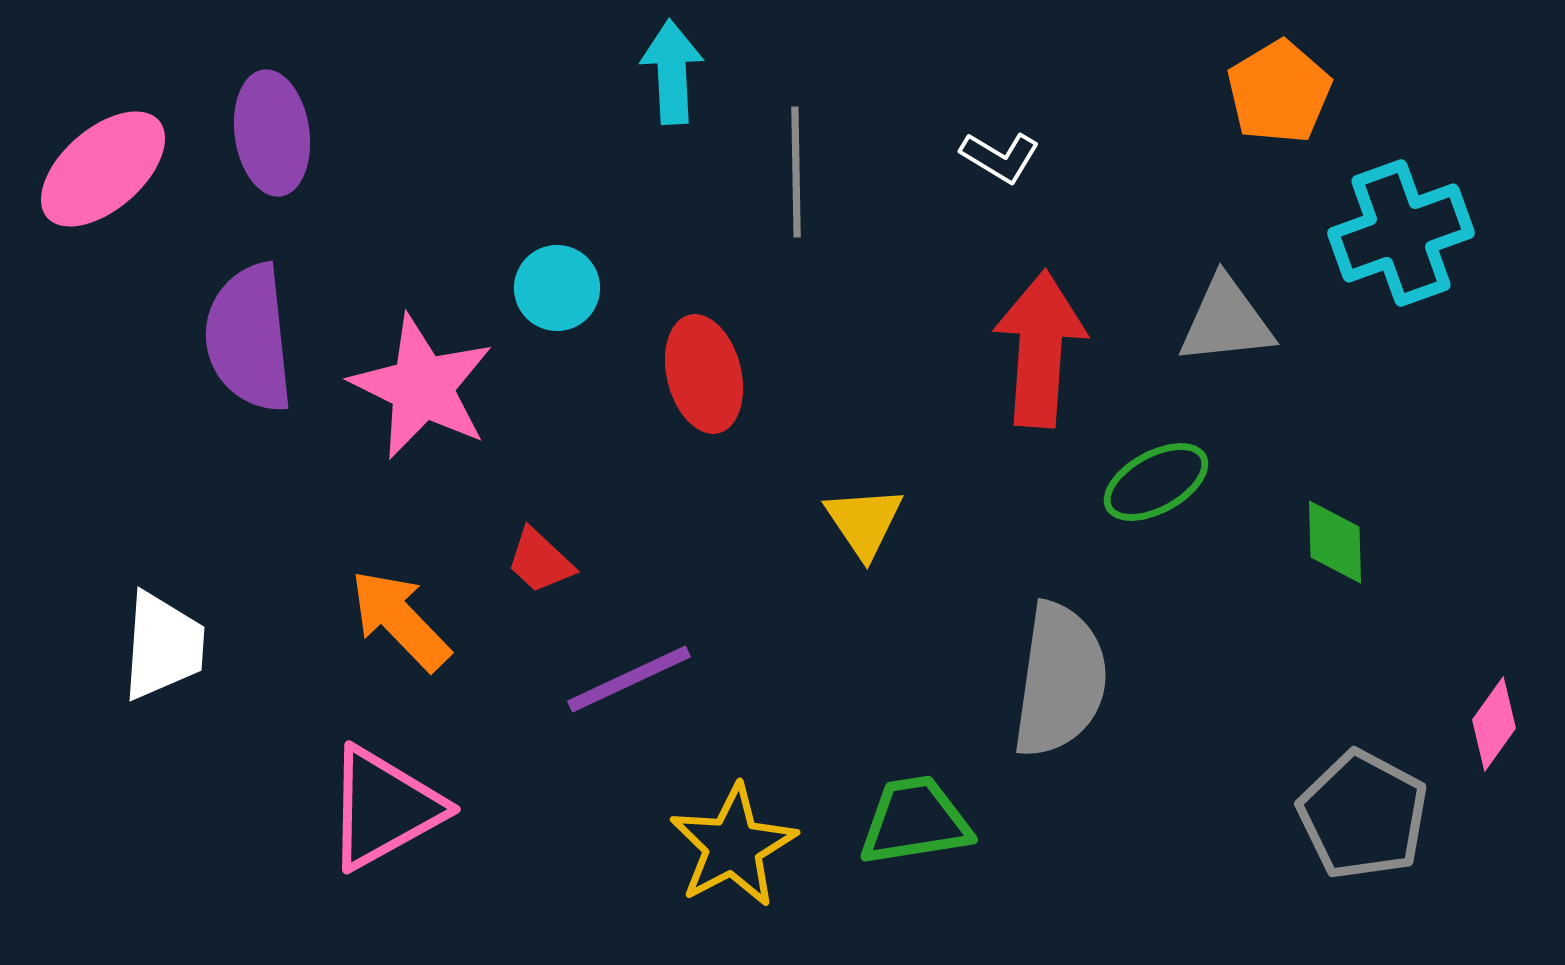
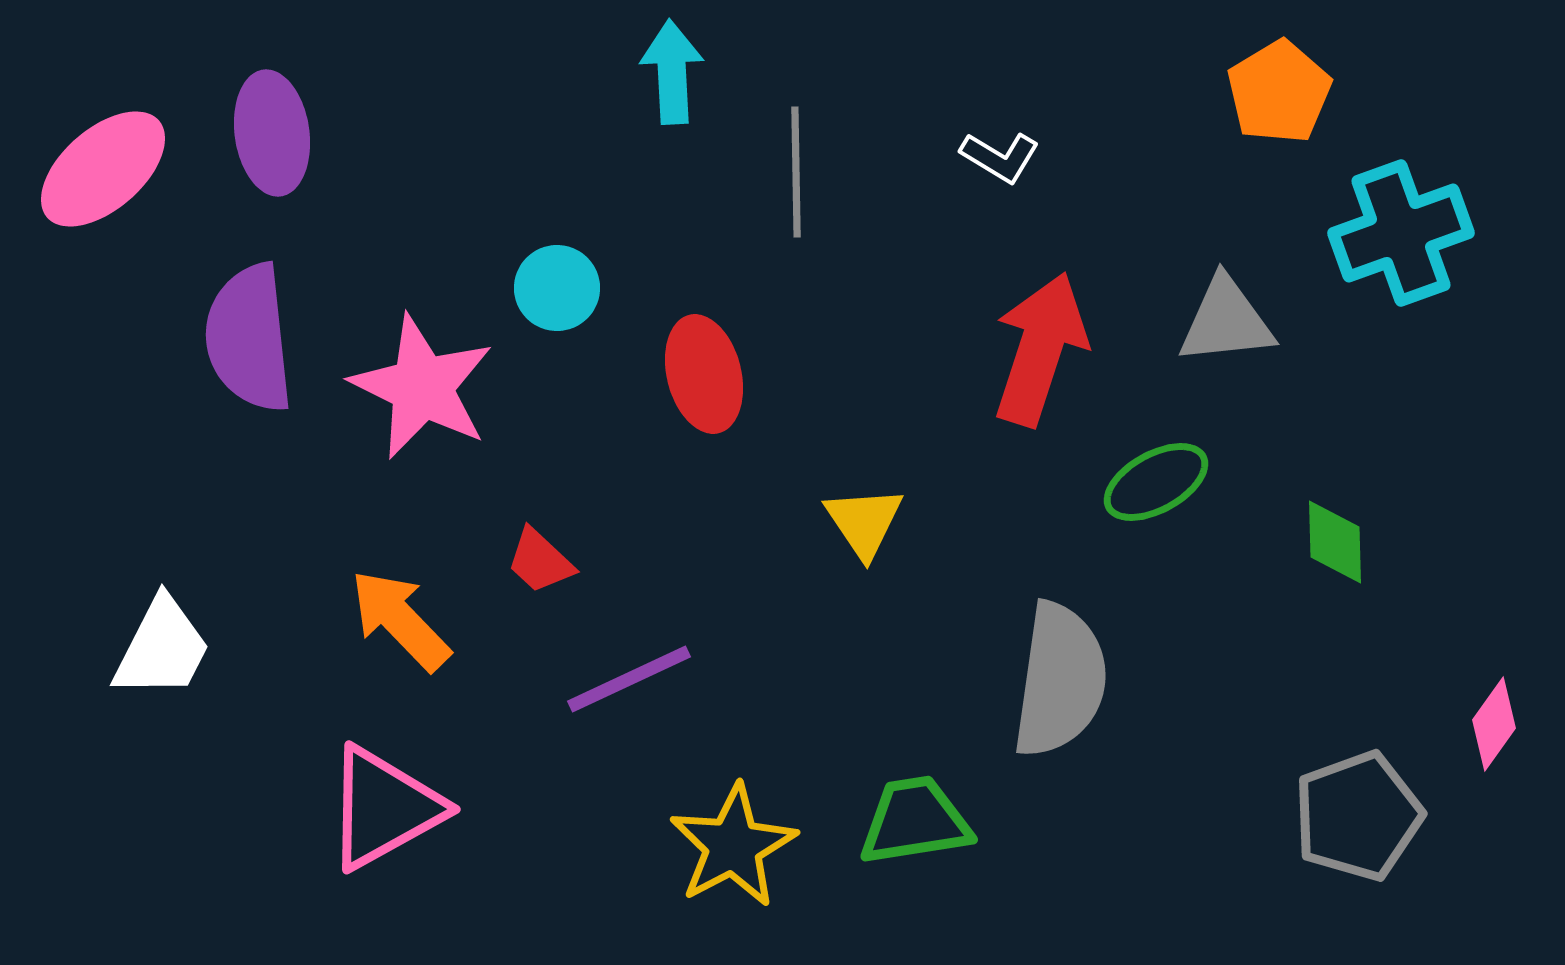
red arrow: rotated 14 degrees clockwise
white trapezoid: moved 1 px left, 2 px down; rotated 23 degrees clockwise
gray pentagon: moved 5 px left, 1 px down; rotated 24 degrees clockwise
